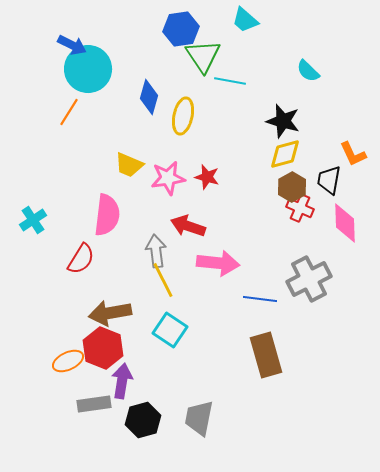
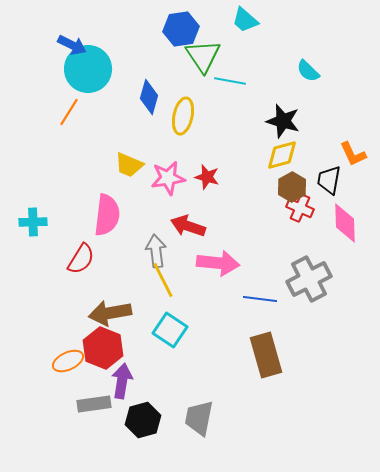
yellow diamond: moved 3 px left, 1 px down
cyan cross: moved 2 px down; rotated 32 degrees clockwise
